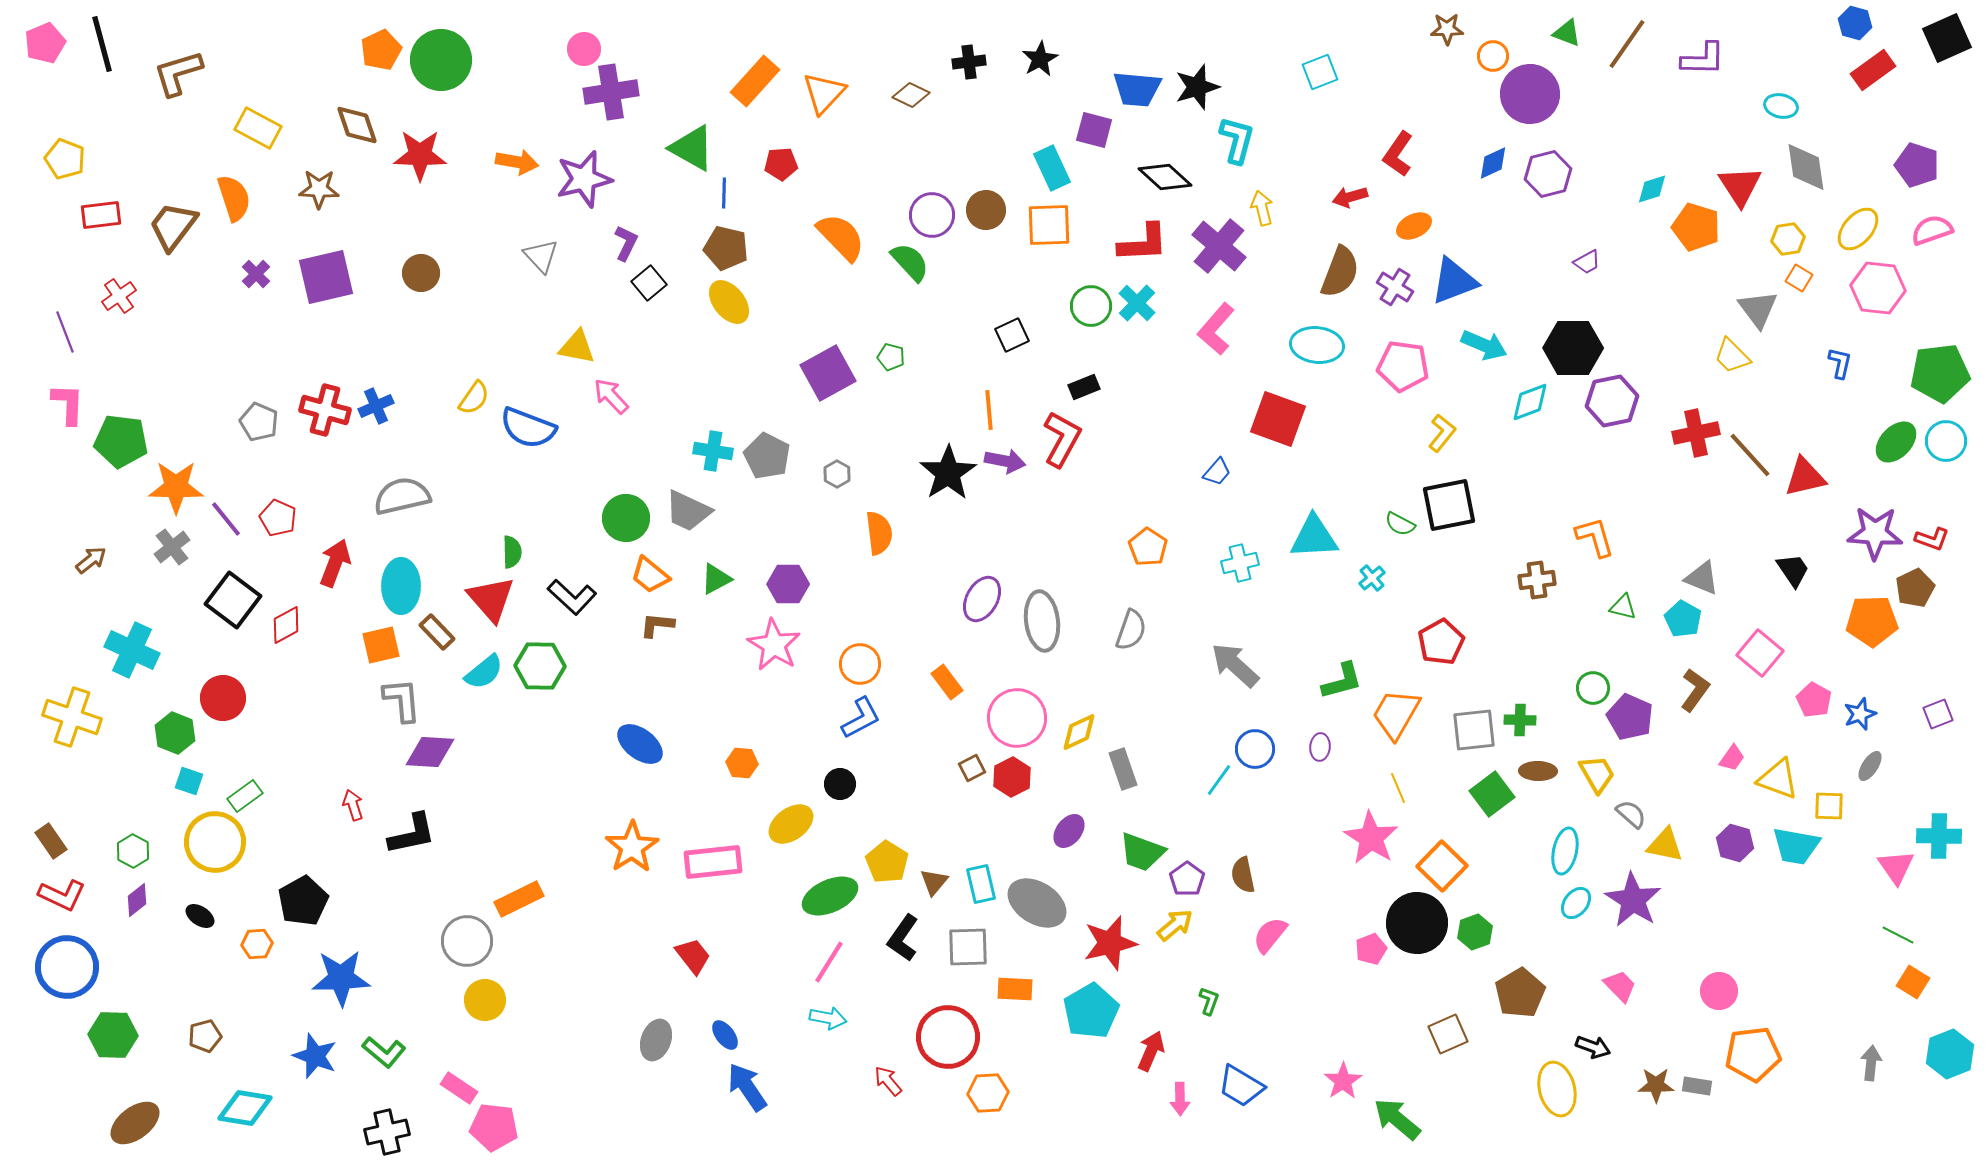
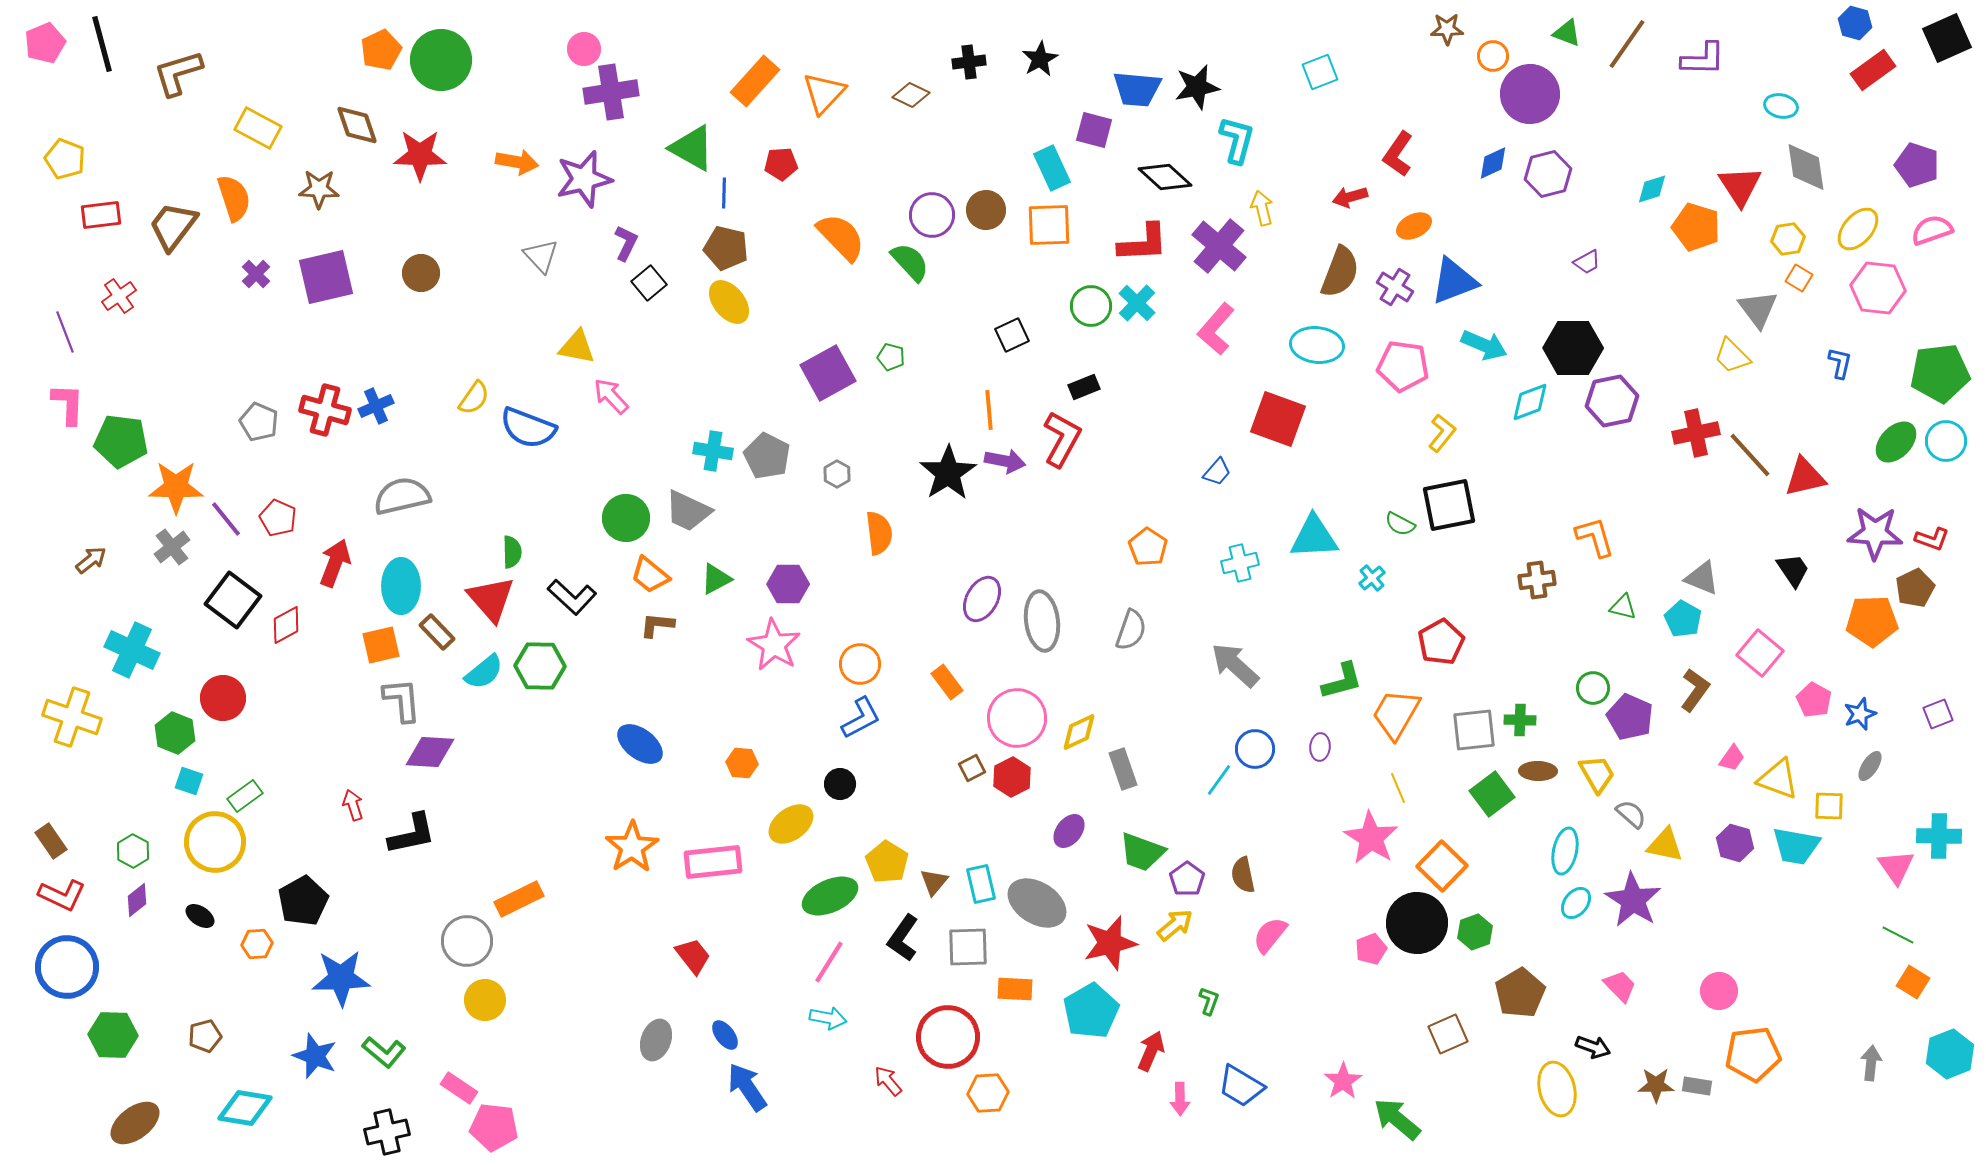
black star at (1197, 87): rotated 6 degrees clockwise
